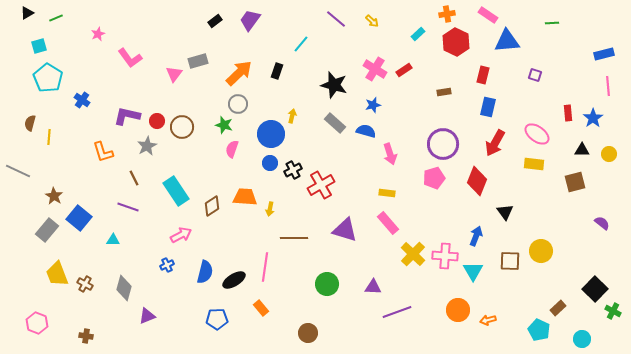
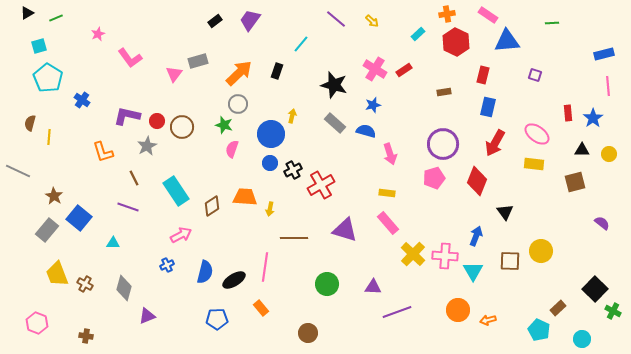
cyan triangle at (113, 240): moved 3 px down
